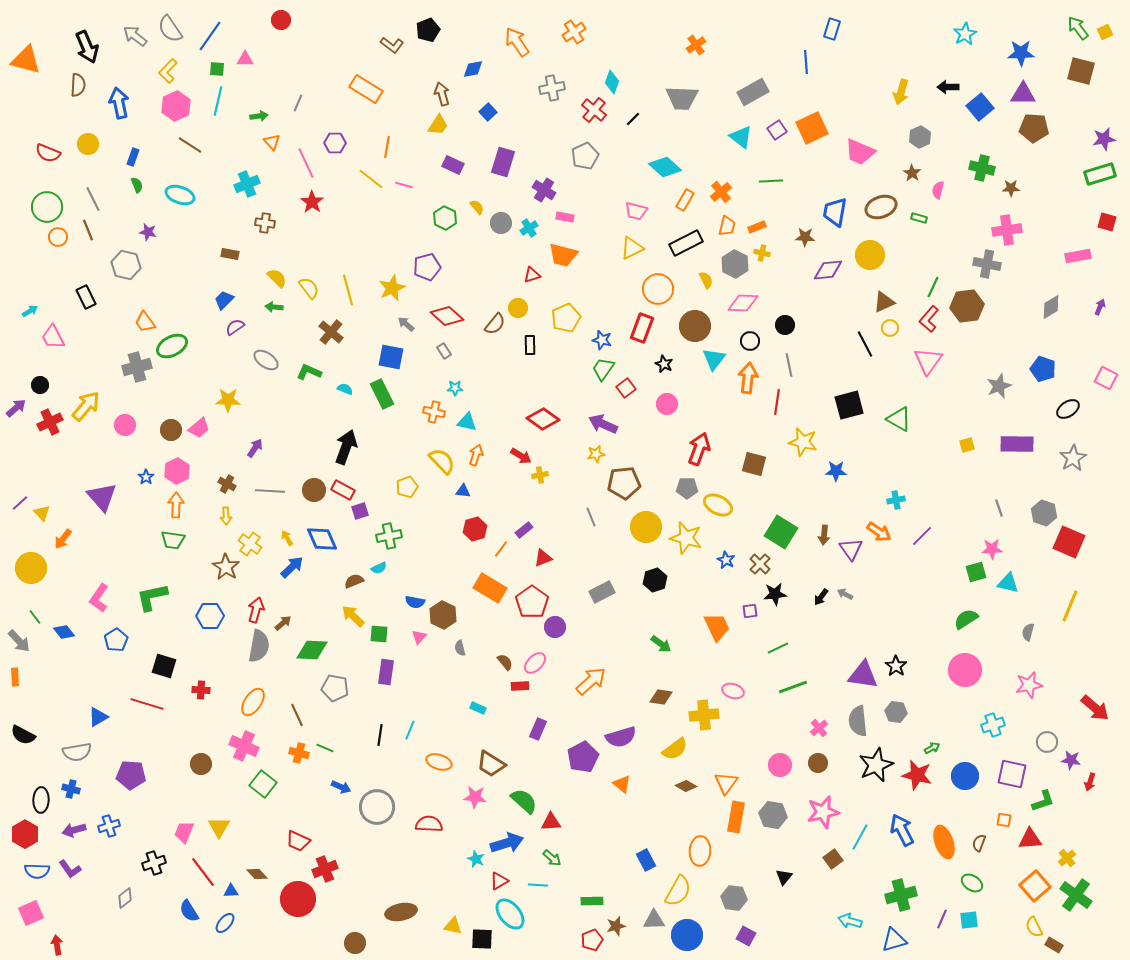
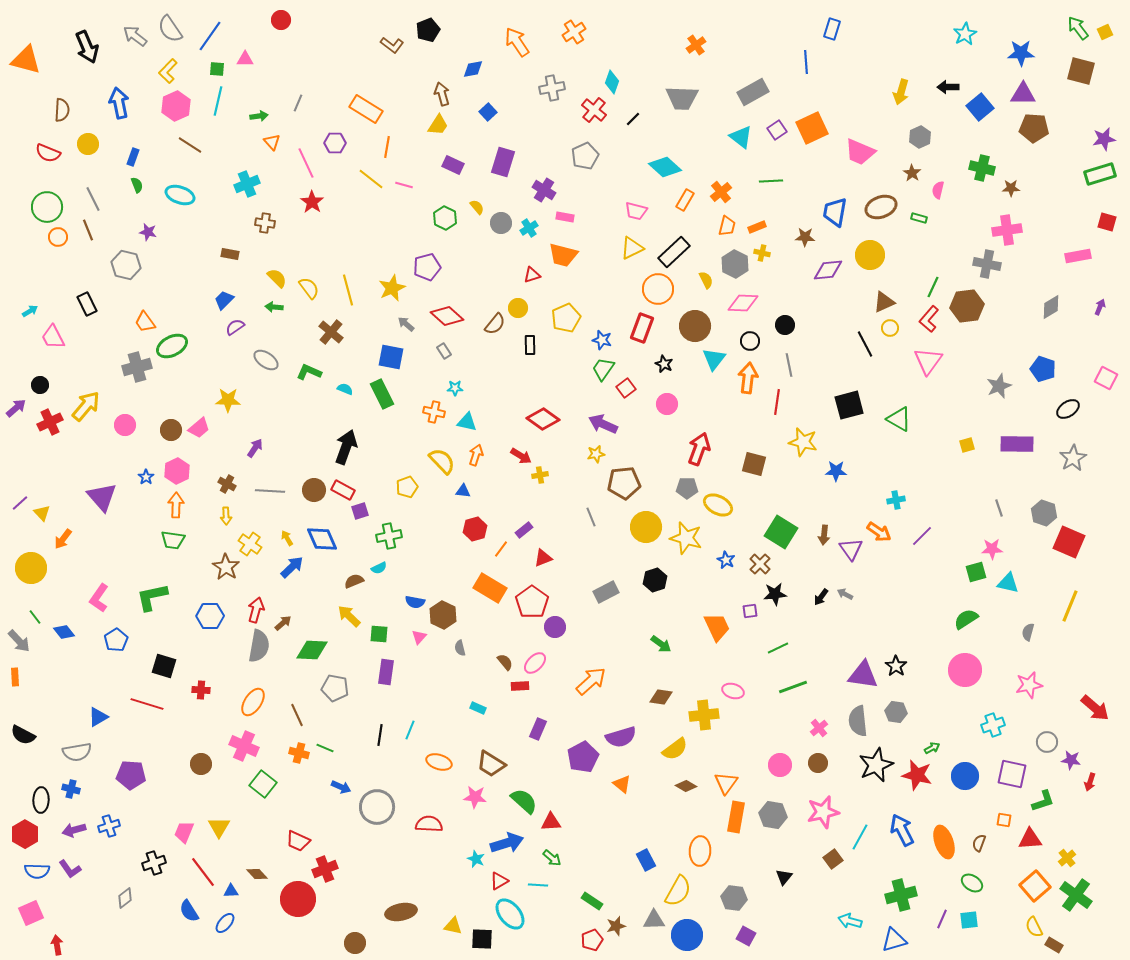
brown semicircle at (78, 85): moved 16 px left, 25 px down
orange rectangle at (366, 89): moved 20 px down
black rectangle at (686, 243): moved 12 px left, 9 px down; rotated 16 degrees counterclockwise
black rectangle at (86, 297): moved 1 px right, 7 px down
gray rectangle at (602, 592): moved 4 px right
yellow arrow at (353, 616): moved 4 px left
green rectangle at (592, 901): rotated 35 degrees clockwise
